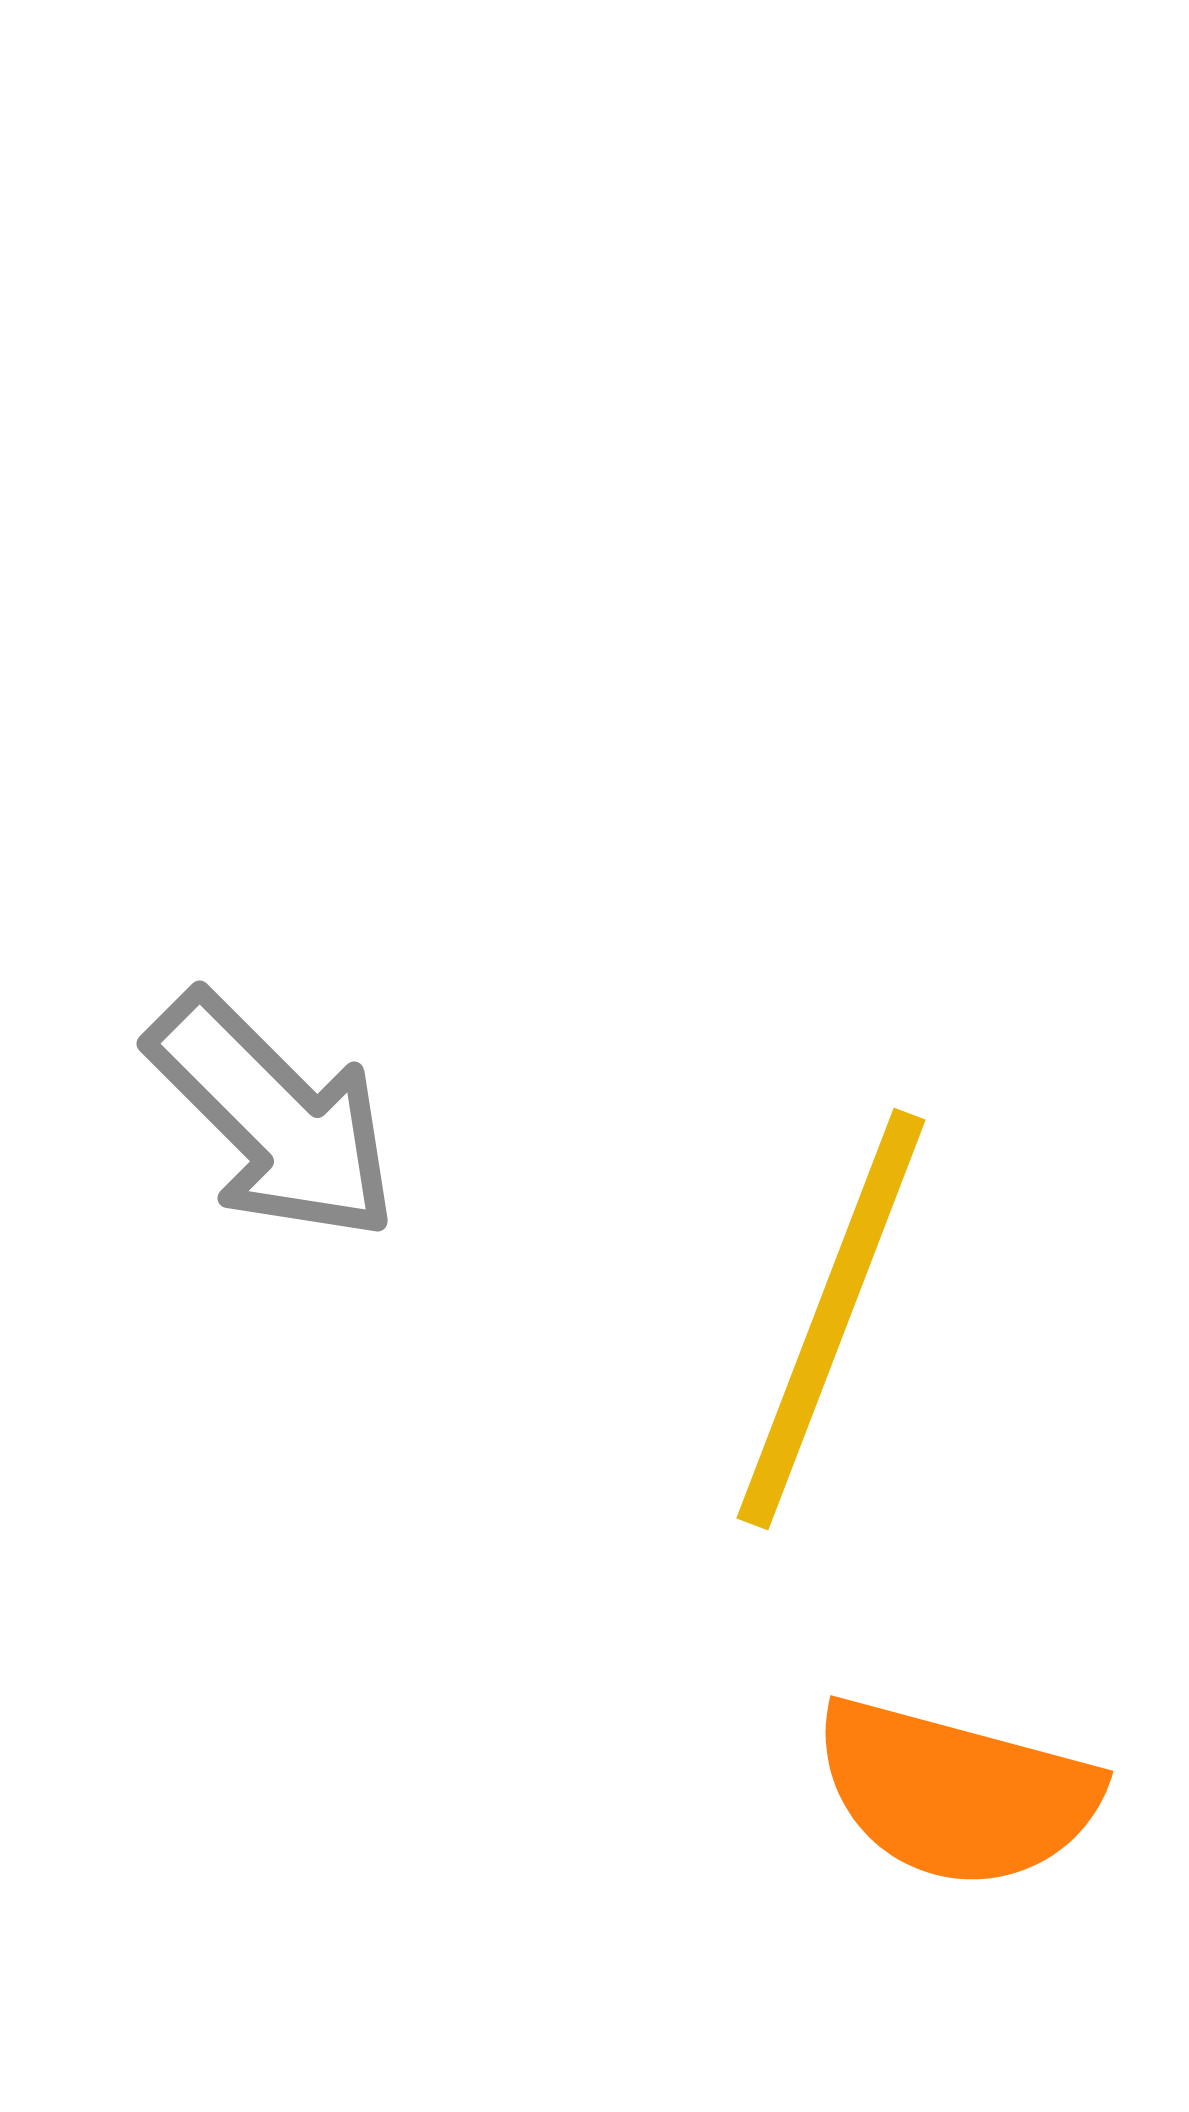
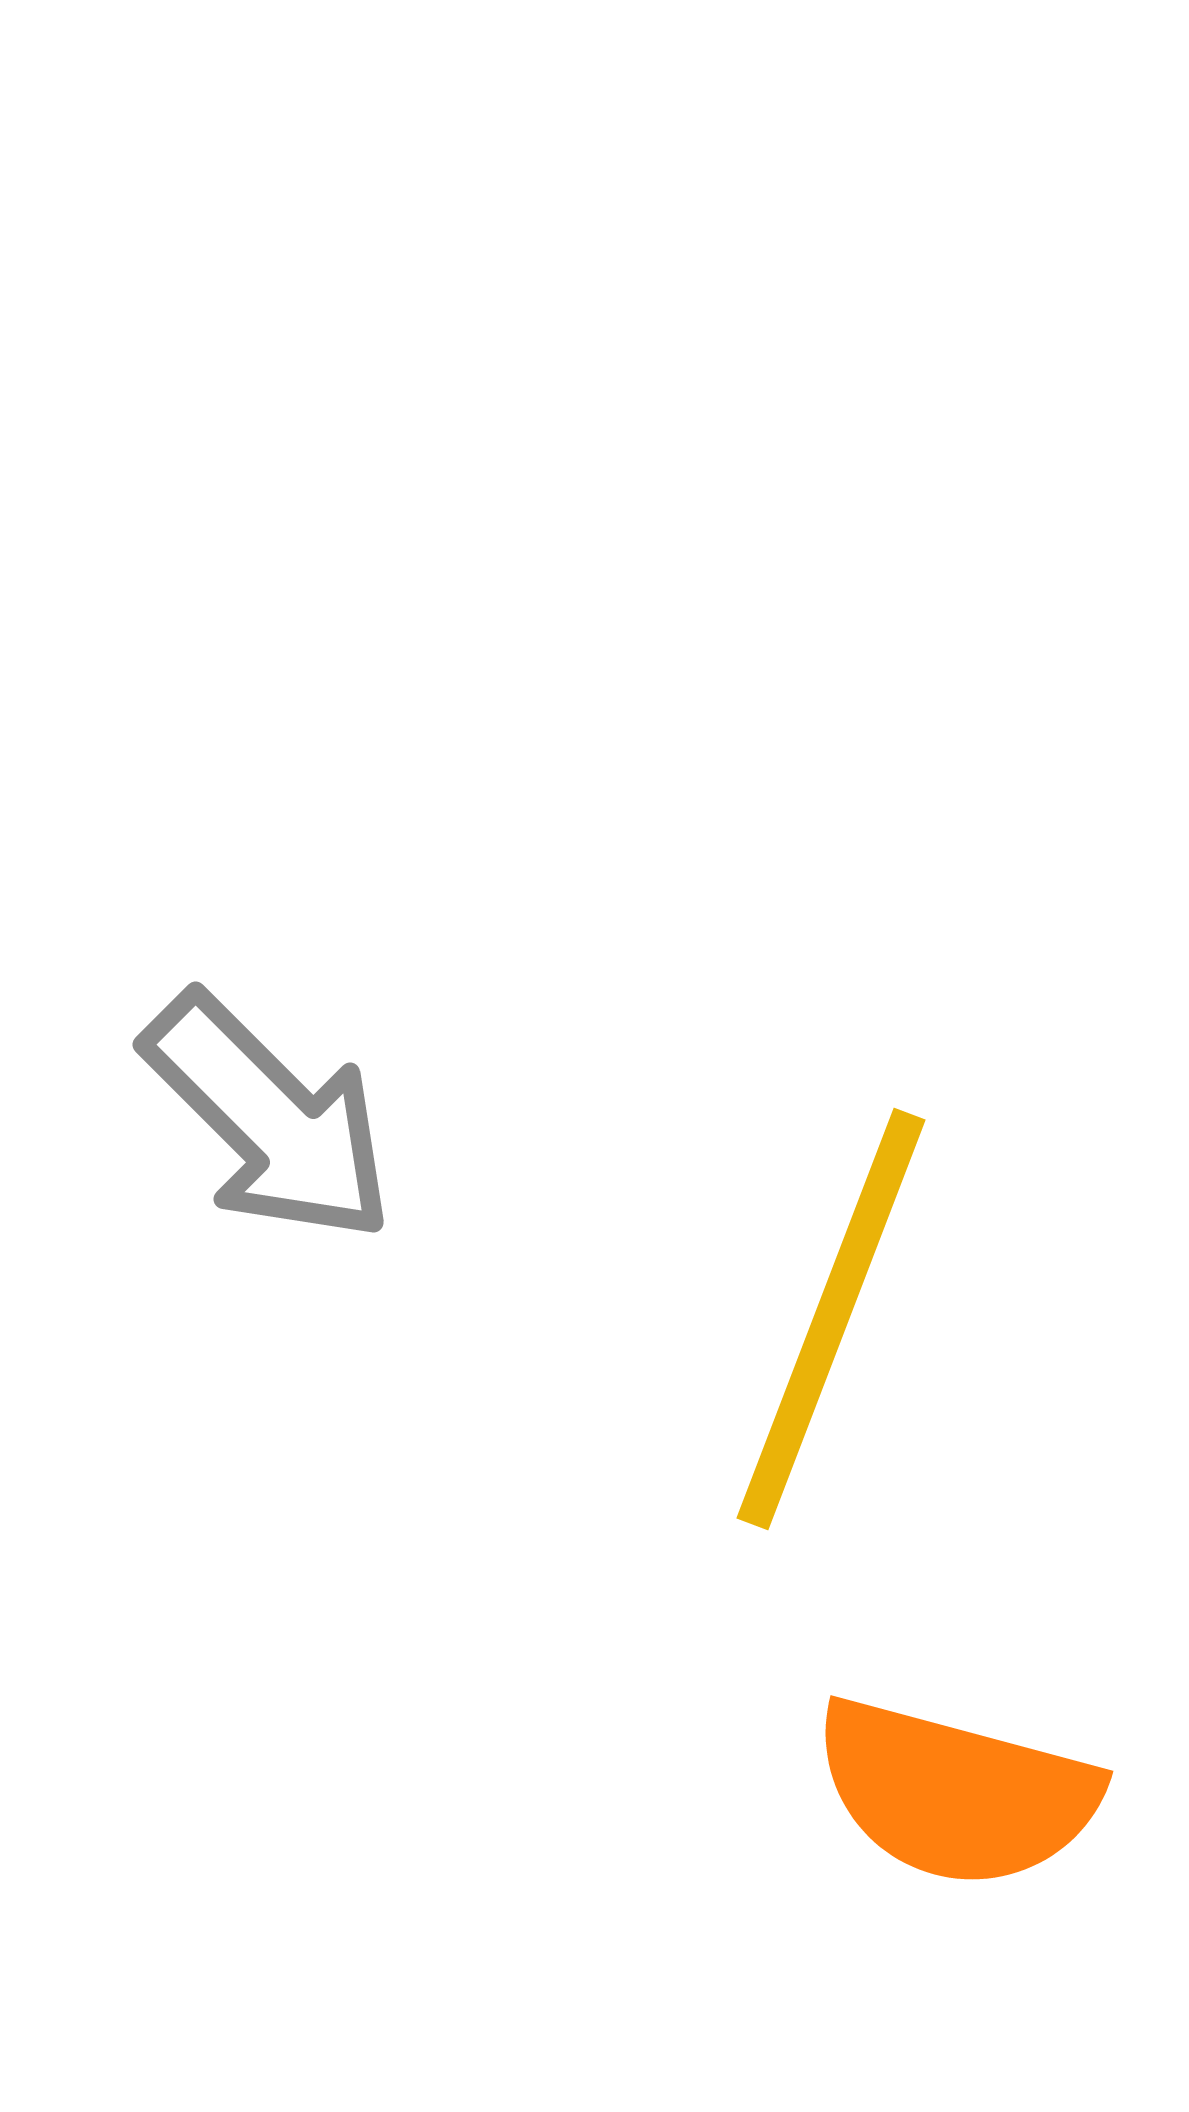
gray arrow: moved 4 px left, 1 px down
